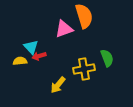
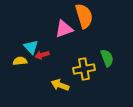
red arrow: moved 3 px right, 1 px up
yellow arrow: moved 2 px right; rotated 72 degrees clockwise
